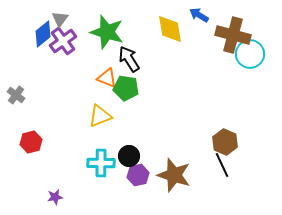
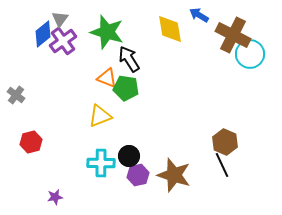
brown cross: rotated 12 degrees clockwise
